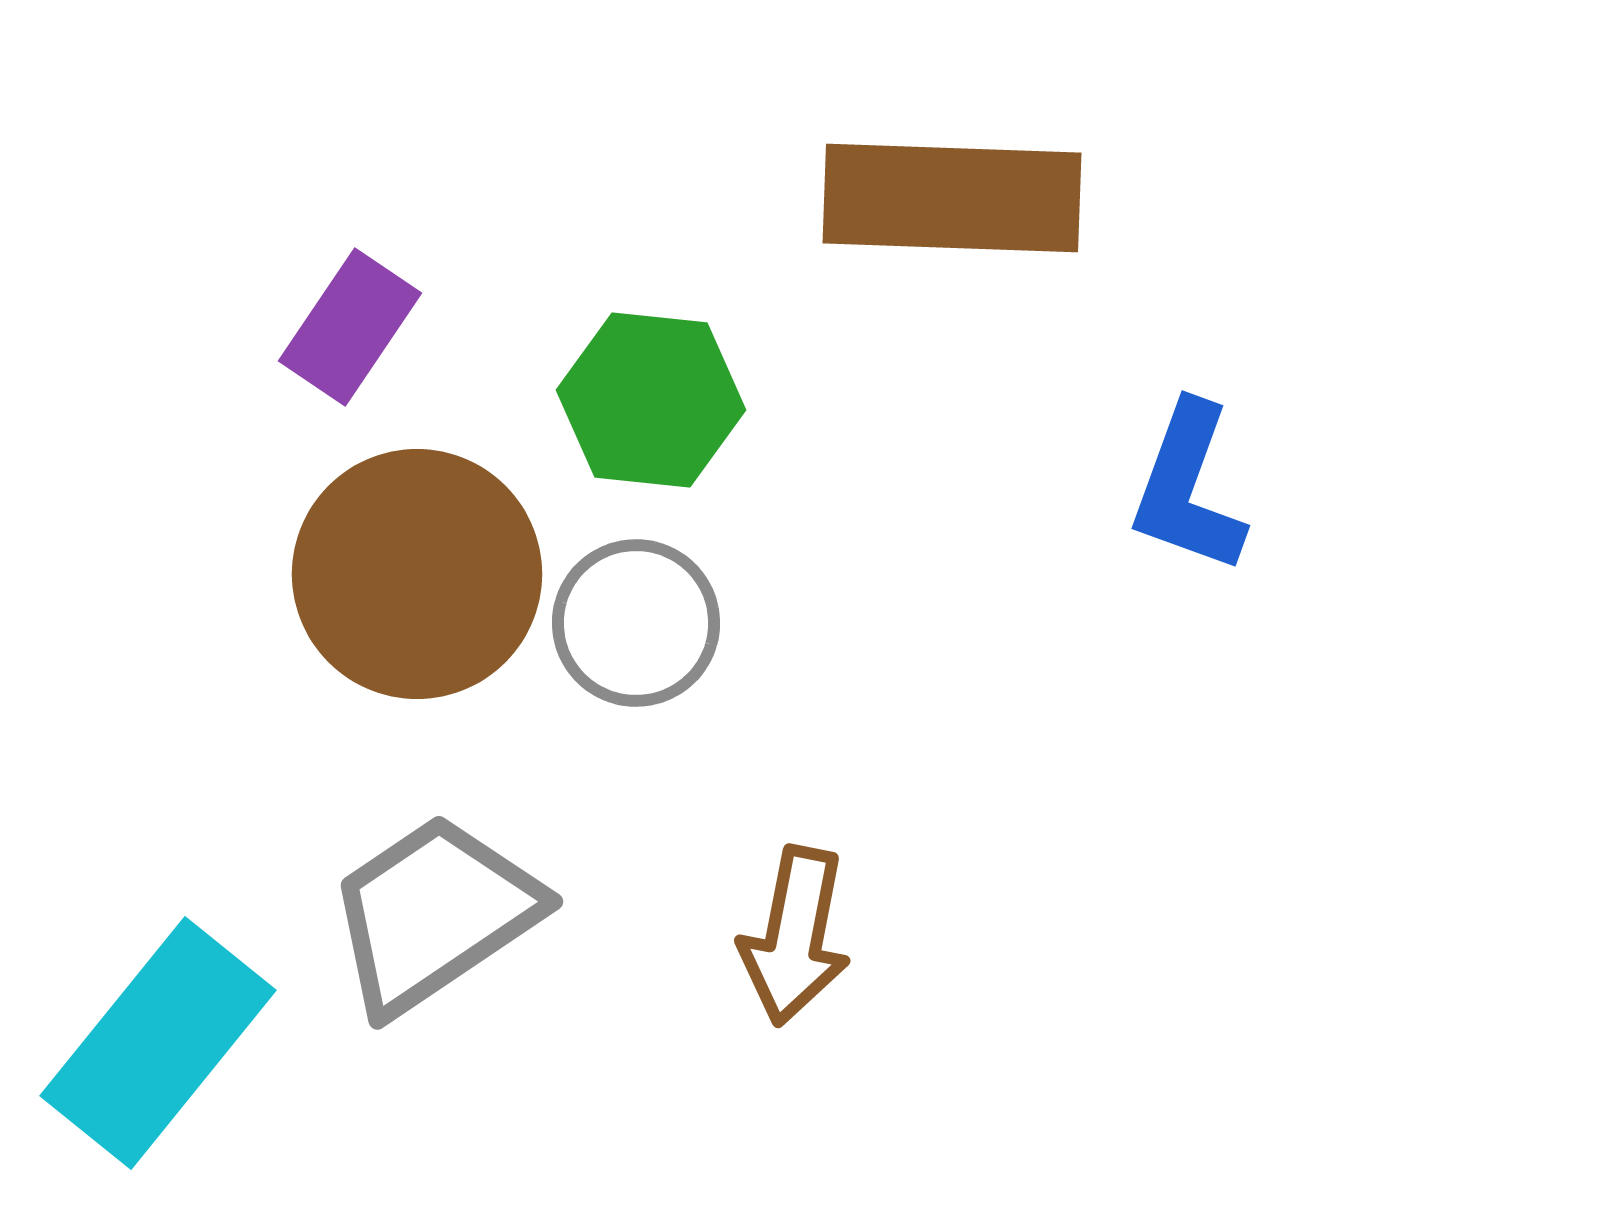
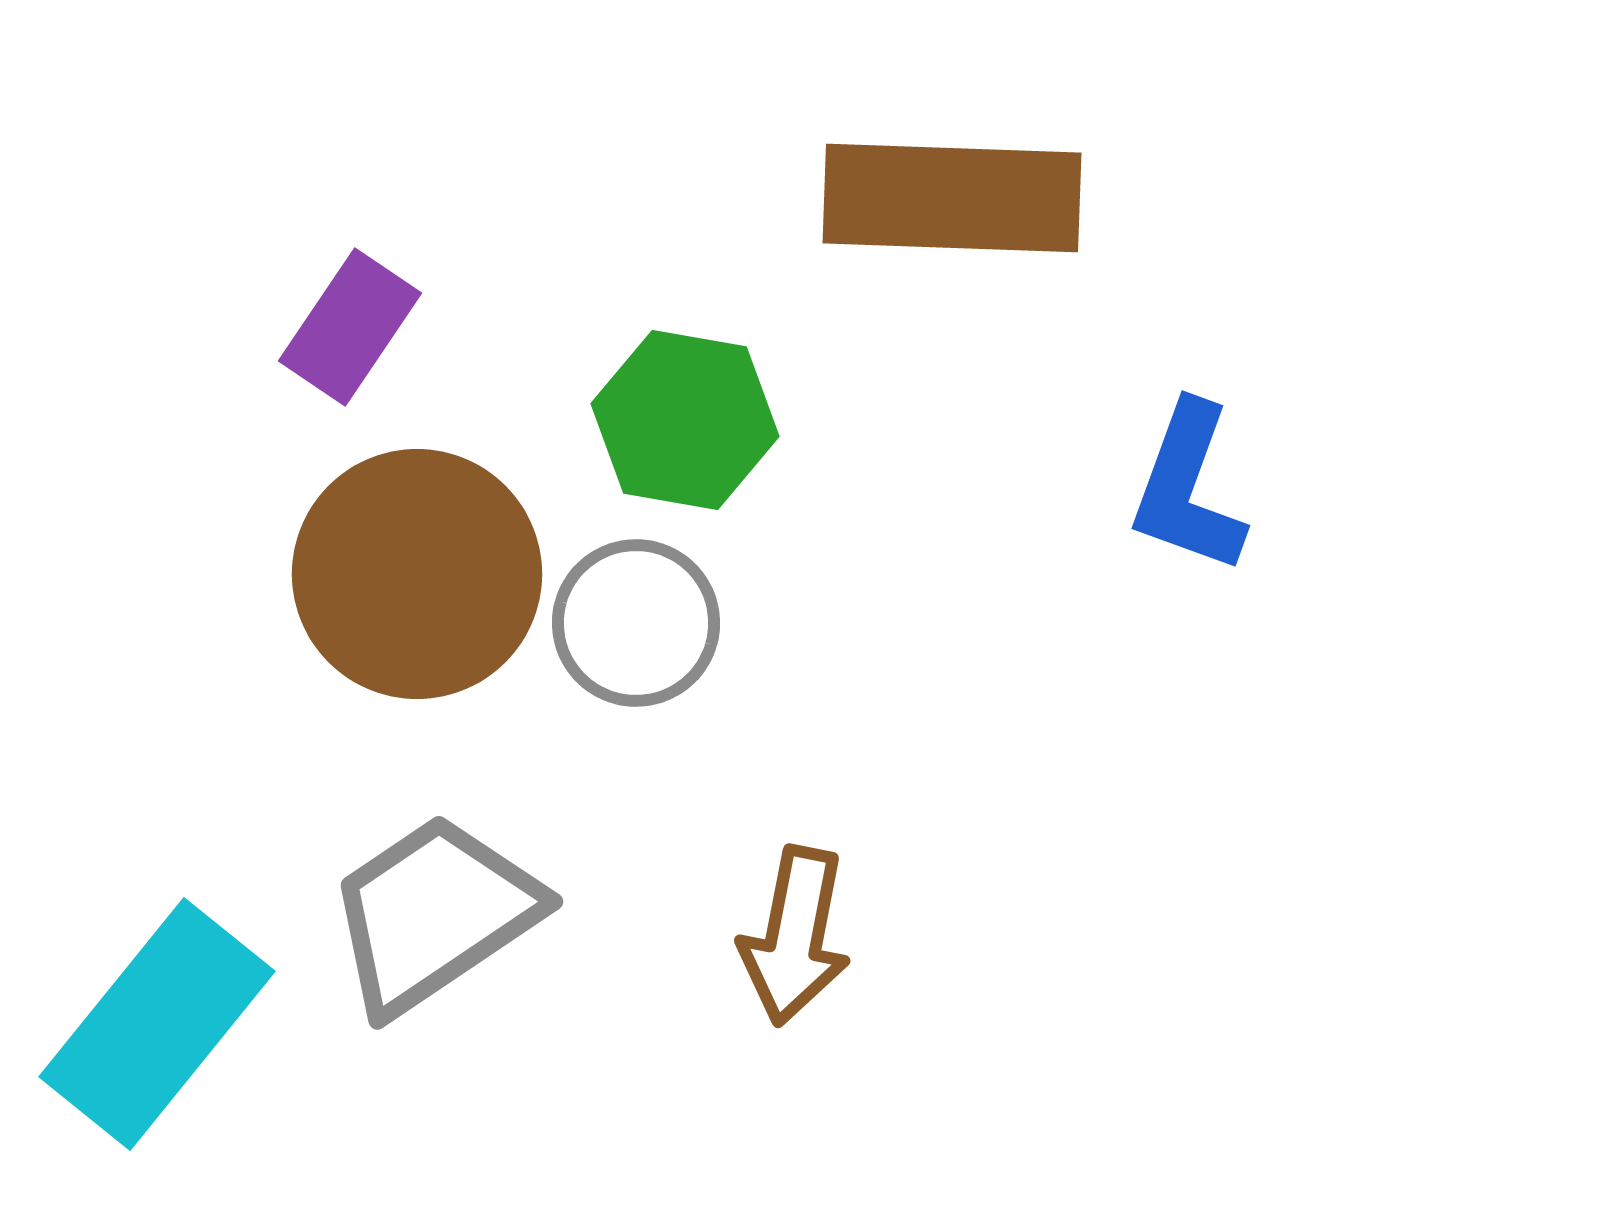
green hexagon: moved 34 px right, 20 px down; rotated 4 degrees clockwise
cyan rectangle: moved 1 px left, 19 px up
